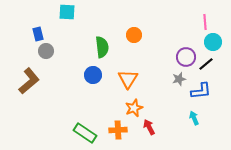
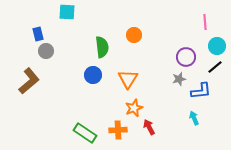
cyan circle: moved 4 px right, 4 px down
black line: moved 9 px right, 3 px down
